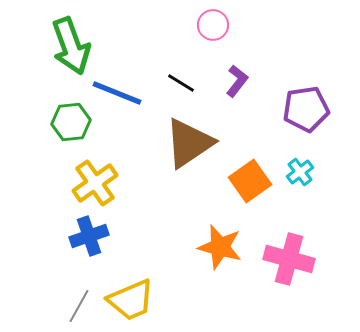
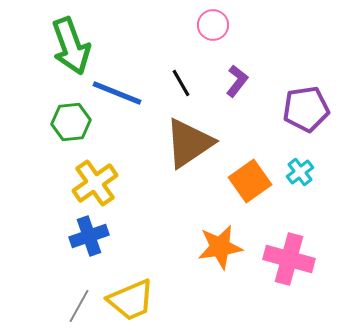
black line: rotated 28 degrees clockwise
orange star: rotated 24 degrees counterclockwise
